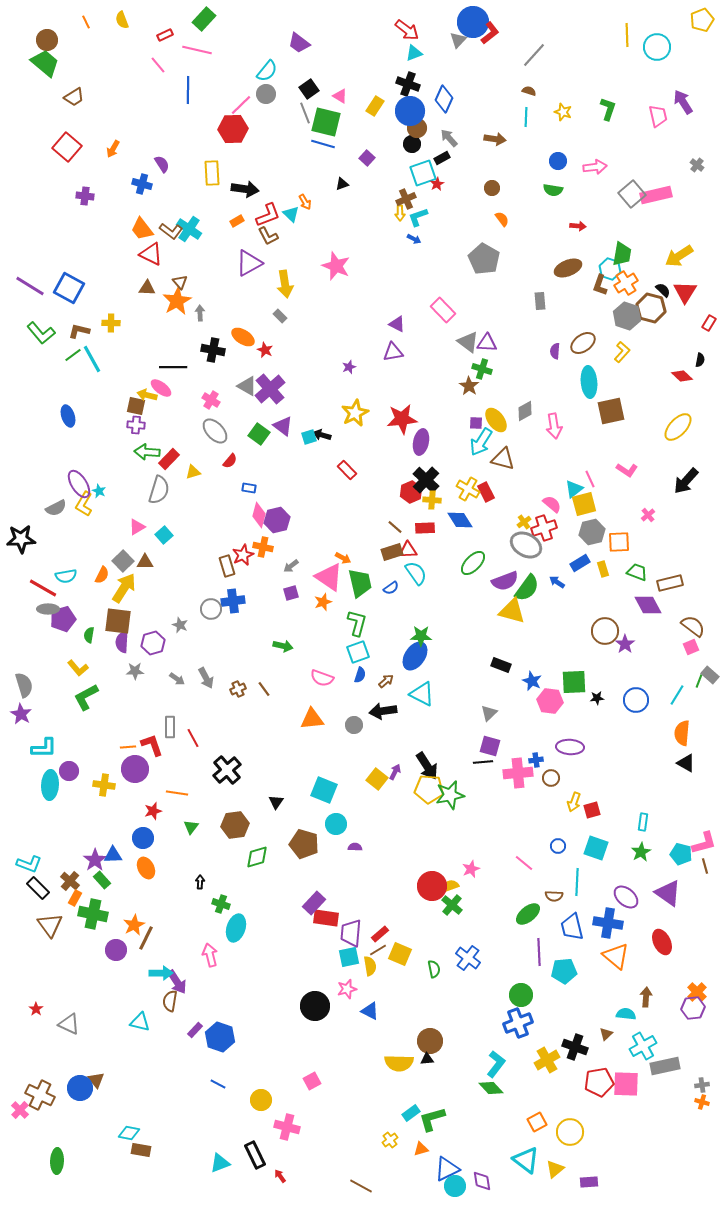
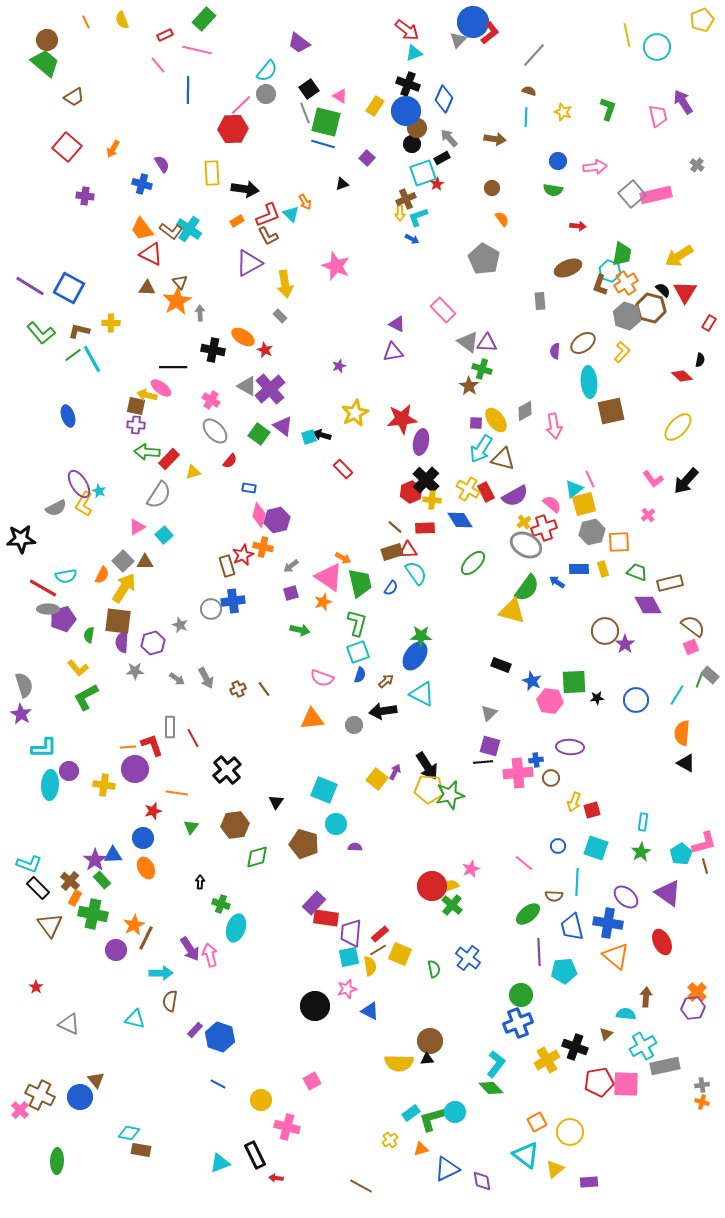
yellow line at (627, 35): rotated 10 degrees counterclockwise
blue circle at (410, 111): moved 4 px left
blue arrow at (414, 239): moved 2 px left
cyan hexagon at (610, 269): moved 2 px down
purple star at (349, 367): moved 10 px left, 1 px up
cyan arrow at (481, 442): moved 7 px down
red rectangle at (347, 470): moved 4 px left, 1 px up
pink L-shape at (627, 470): moved 26 px right, 9 px down; rotated 20 degrees clockwise
gray semicircle at (159, 490): moved 5 px down; rotated 16 degrees clockwise
blue rectangle at (580, 563): moved 1 px left, 6 px down; rotated 30 degrees clockwise
purple semicircle at (505, 581): moved 10 px right, 85 px up; rotated 8 degrees counterclockwise
blue semicircle at (391, 588): rotated 21 degrees counterclockwise
green arrow at (283, 646): moved 17 px right, 16 px up
cyan pentagon at (681, 854): rotated 25 degrees clockwise
purple arrow at (177, 982): moved 13 px right, 33 px up
red star at (36, 1009): moved 22 px up
cyan triangle at (140, 1022): moved 5 px left, 3 px up
blue circle at (80, 1088): moved 9 px down
cyan triangle at (526, 1160): moved 5 px up
red arrow at (280, 1176): moved 4 px left, 2 px down; rotated 48 degrees counterclockwise
cyan circle at (455, 1186): moved 74 px up
